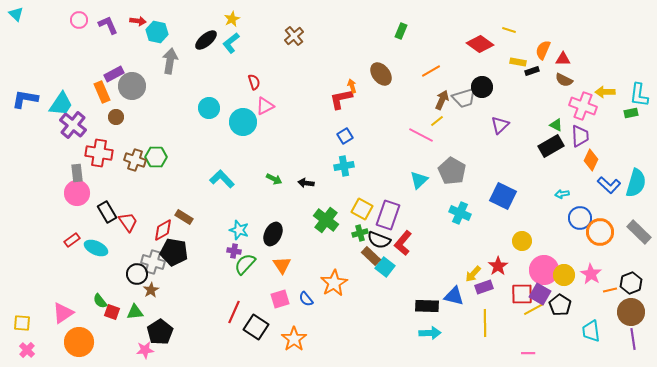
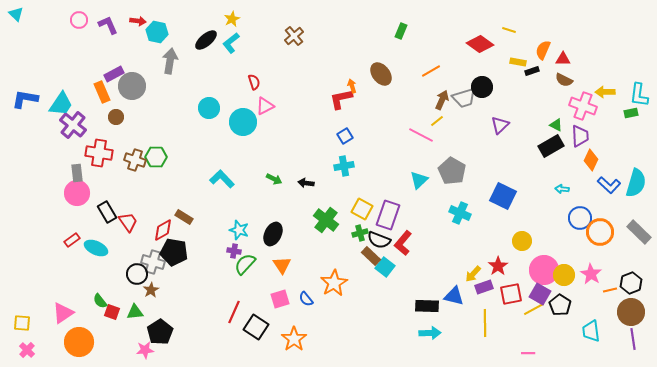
cyan arrow at (562, 194): moved 5 px up; rotated 16 degrees clockwise
red square at (522, 294): moved 11 px left; rotated 10 degrees counterclockwise
